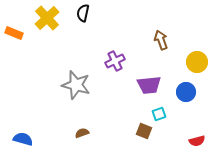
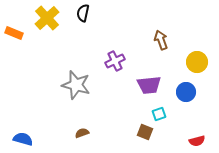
brown square: moved 1 px right, 1 px down
